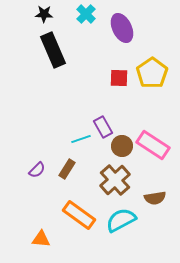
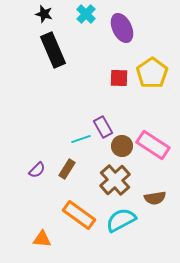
black star: rotated 12 degrees clockwise
orange triangle: moved 1 px right
